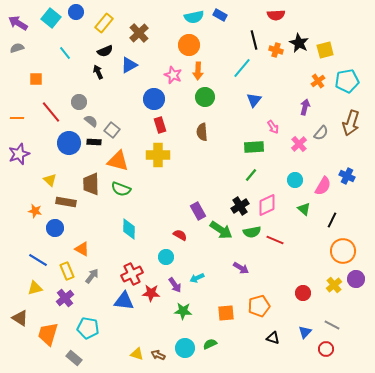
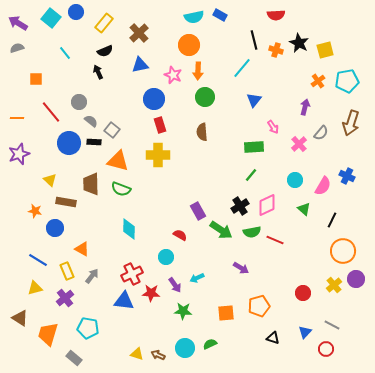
blue triangle at (129, 65): moved 11 px right; rotated 18 degrees clockwise
